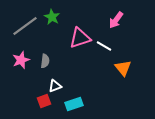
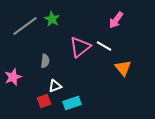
green star: moved 2 px down
pink triangle: moved 9 px down; rotated 20 degrees counterclockwise
pink star: moved 8 px left, 17 px down
cyan rectangle: moved 2 px left, 1 px up
